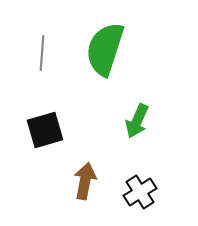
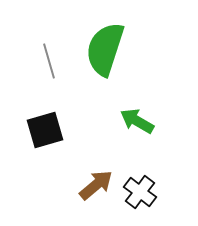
gray line: moved 7 px right, 8 px down; rotated 20 degrees counterclockwise
green arrow: rotated 96 degrees clockwise
brown arrow: moved 11 px right, 4 px down; rotated 39 degrees clockwise
black cross: rotated 20 degrees counterclockwise
